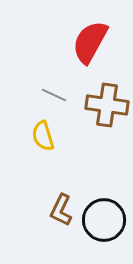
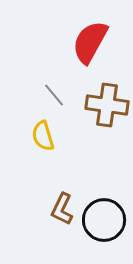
gray line: rotated 25 degrees clockwise
brown L-shape: moved 1 px right, 1 px up
